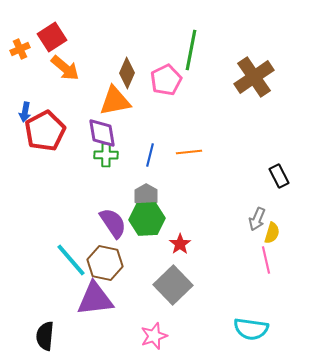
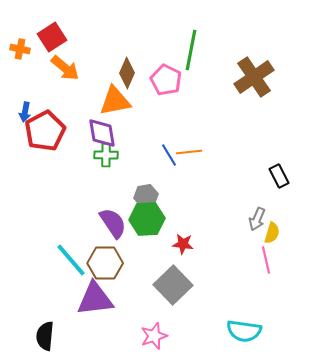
orange cross: rotated 36 degrees clockwise
pink pentagon: rotated 20 degrees counterclockwise
blue line: moved 19 px right; rotated 45 degrees counterclockwise
gray hexagon: rotated 20 degrees clockwise
red star: moved 3 px right; rotated 30 degrees counterclockwise
brown hexagon: rotated 12 degrees counterclockwise
cyan semicircle: moved 7 px left, 2 px down
